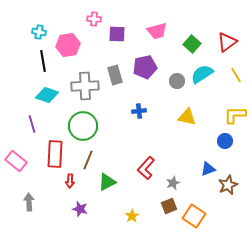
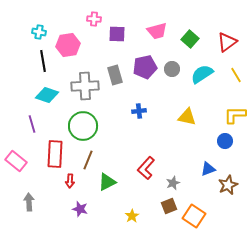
green square: moved 2 px left, 5 px up
gray circle: moved 5 px left, 12 px up
